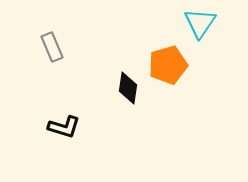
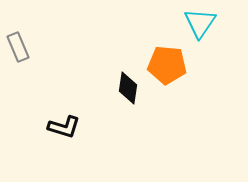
gray rectangle: moved 34 px left
orange pentagon: moved 1 px left; rotated 21 degrees clockwise
